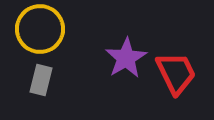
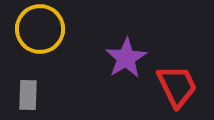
red trapezoid: moved 1 px right, 13 px down
gray rectangle: moved 13 px left, 15 px down; rotated 12 degrees counterclockwise
